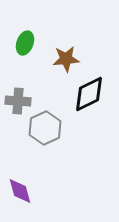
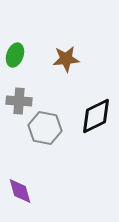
green ellipse: moved 10 px left, 12 px down
black diamond: moved 7 px right, 22 px down
gray cross: moved 1 px right
gray hexagon: rotated 24 degrees counterclockwise
